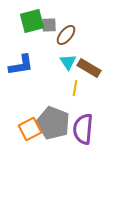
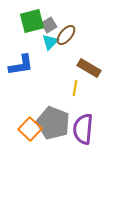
gray square: rotated 28 degrees counterclockwise
cyan triangle: moved 18 px left, 20 px up; rotated 18 degrees clockwise
orange square: rotated 20 degrees counterclockwise
